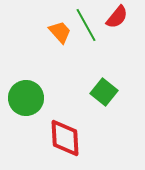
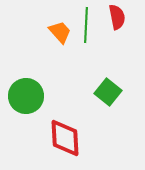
red semicircle: rotated 50 degrees counterclockwise
green line: rotated 32 degrees clockwise
green square: moved 4 px right
green circle: moved 2 px up
